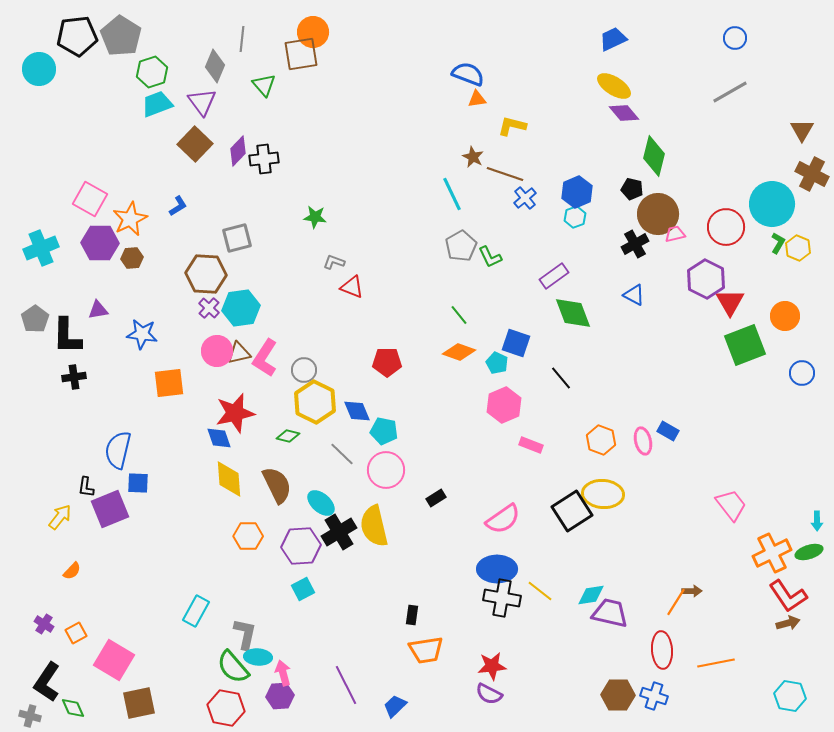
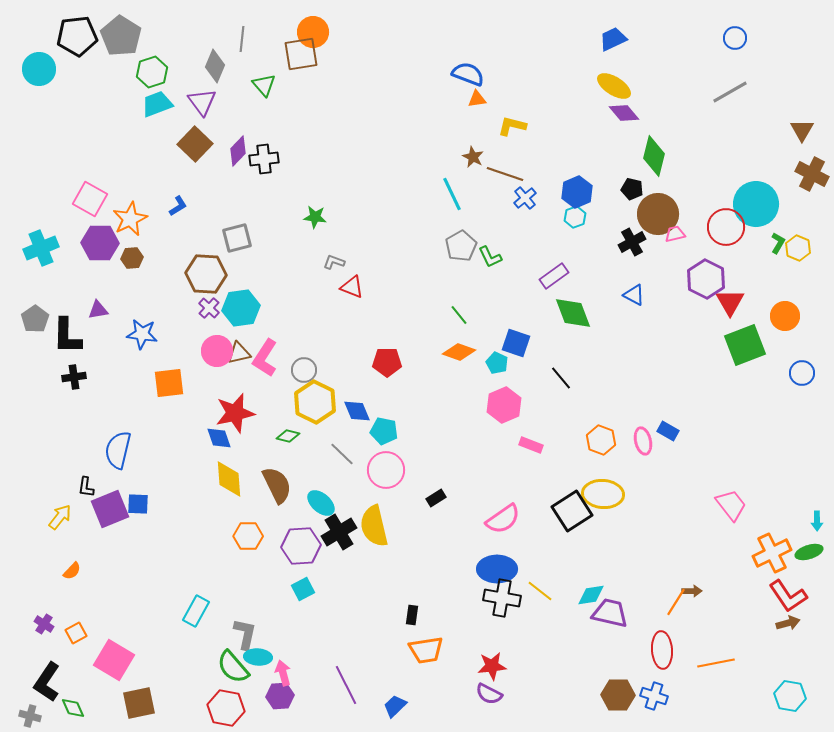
cyan circle at (772, 204): moved 16 px left
black cross at (635, 244): moved 3 px left, 2 px up
blue square at (138, 483): moved 21 px down
